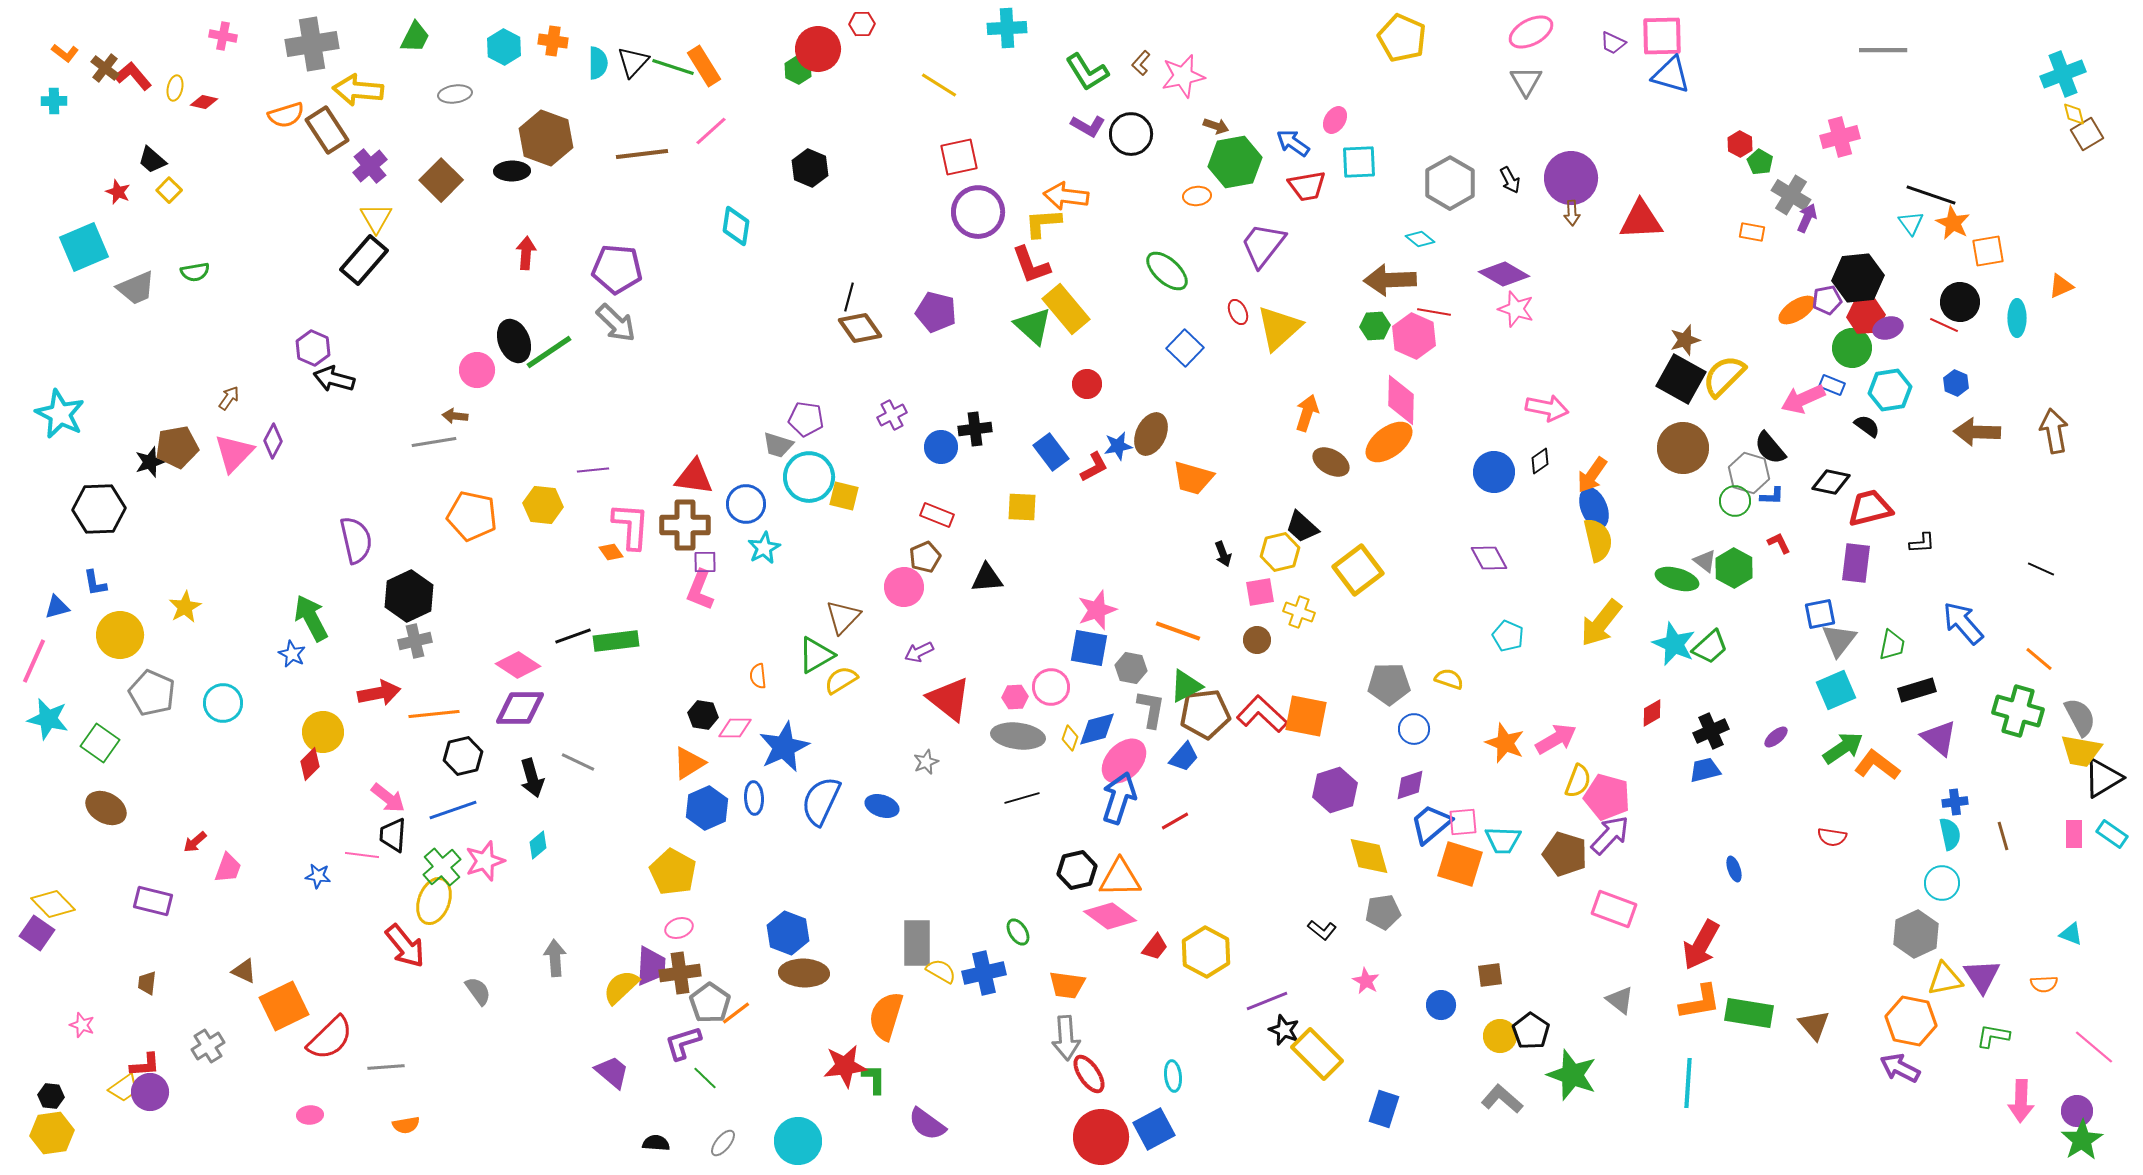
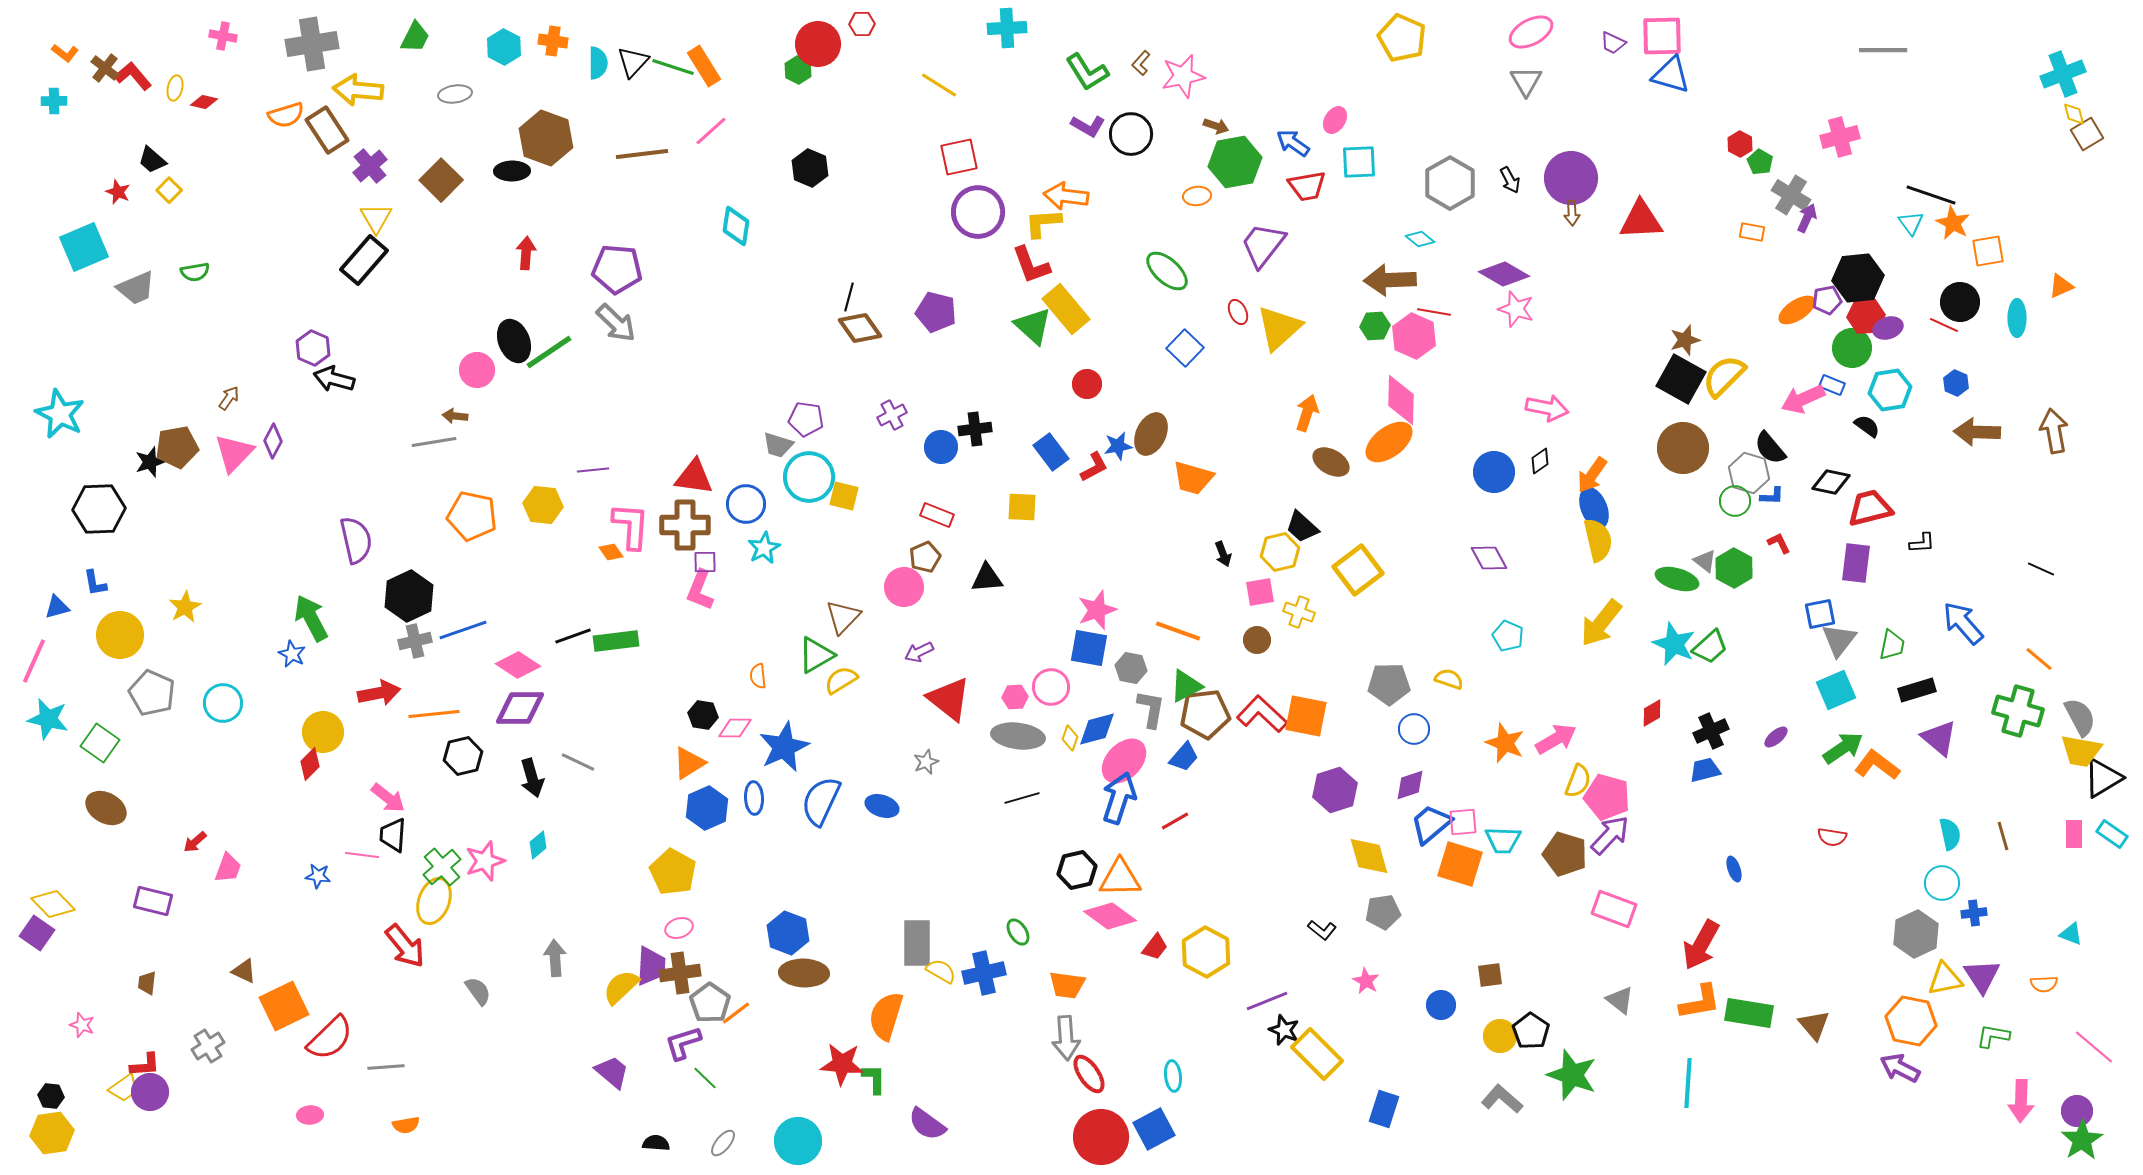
red circle at (818, 49): moved 5 px up
blue cross at (1955, 802): moved 19 px right, 111 px down
blue line at (453, 810): moved 10 px right, 180 px up
red star at (845, 1066): moved 3 px left, 2 px up; rotated 12 degrees clockwise
